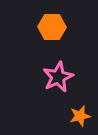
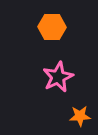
orange star: rotated 10 degrees clockwise
